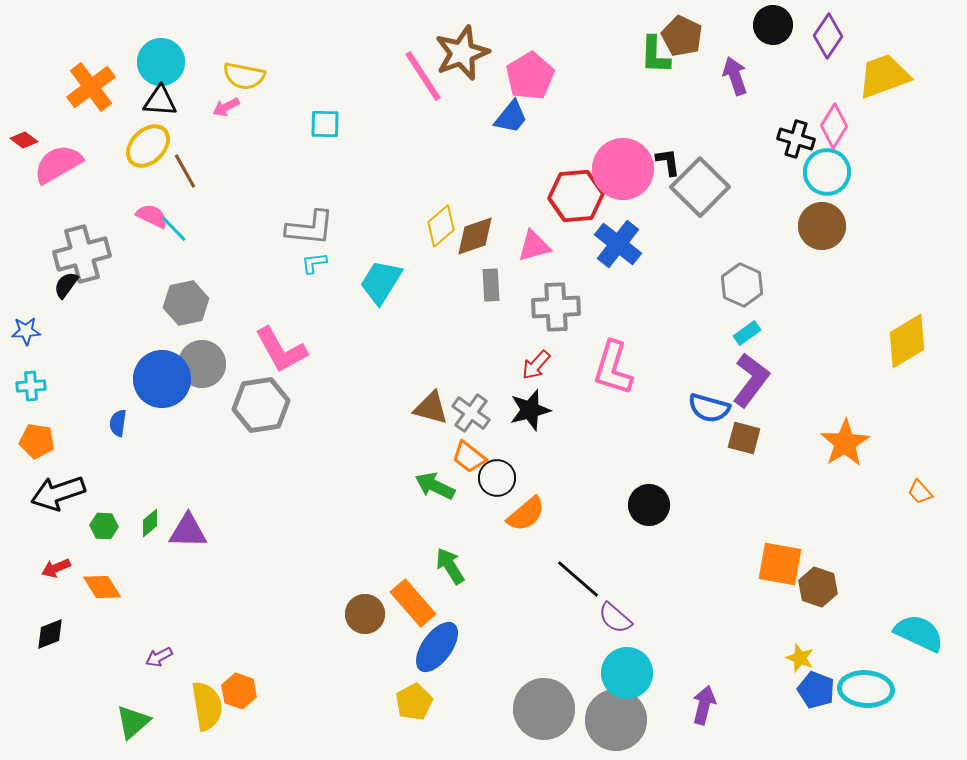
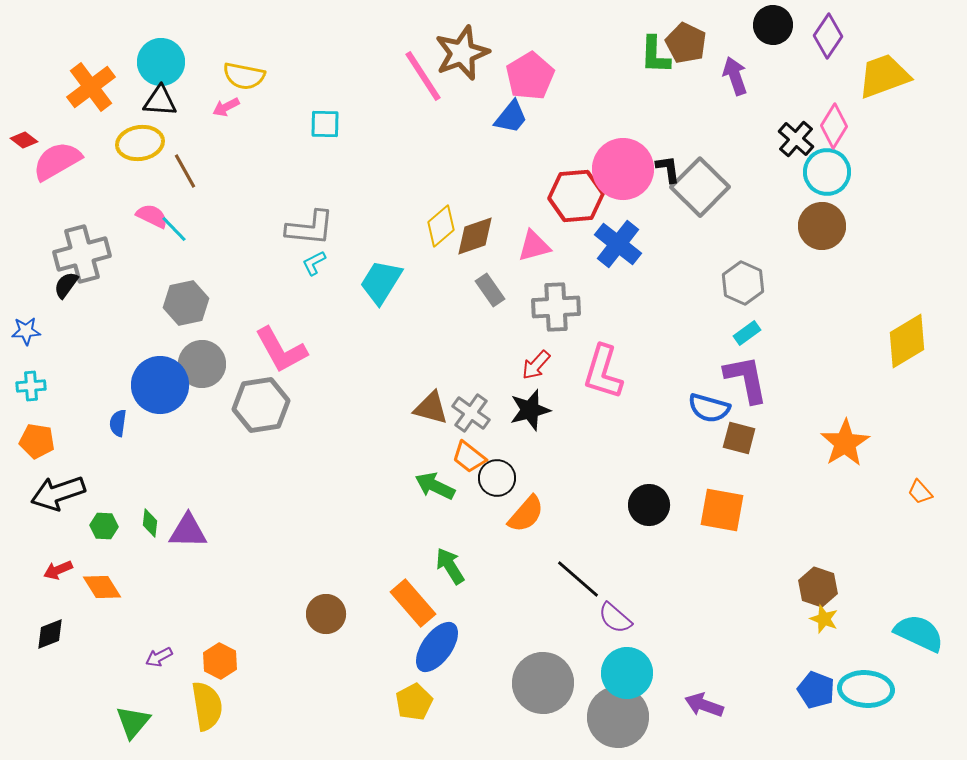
brown pentagon at (682, 36): moved 4 px right, 7 px down
black cross at (796, 139): rotated 24 degrees clockwise
yellow ellipse at (148, 146): moved 8 px left, 3 px up; rotated 36 degrees clockwise
black L-shape at (668, 162): moved 7 px down
pink semicircle at (58, 164): moved 1 px left, 3 px up
cyan L-shape at (314, 263): rotated 20 degrees counterclockwise
gray rectangle at (491, 285): moved 1 px left, 5 px down; rotated 32 degrees counterclockwise
gray hexagon at (742, 285): moved 1 px right, 2 px up
pink L-shape at (613, 368): moved 10 px left, 4 px down
blue circle at (162, 379): moved 2 px left, 6 px down
purple L-shape at (751, 380): moved 5 px left, 1 px up; rotated 48 degrees counterclockwise
brown square at (744, 438): moved 5 px left
orange semicircle at (526, 514): rotated 9 degrees counterclockwise
green diamond at (150, 523): rotated 44 degrees counterclockwise
orange square at (780, 564): moved 58 px left, 54 px up
red arrow at (56, 568): moved 2 px right, 2 px down
brown circle at (365, 614): moved 39 px left
yellow star at (800, 658): moved 24 px right, 39 px up
orange hexagon at (239, 691): moved 19 px left, 30 px up; rotated 8 degrees clockwise
purple arrow at (704, 705): rotated 84 degrees counterclockwise
gray circle at (544, 709): moved 1 px left, 26 px up
gray circle at (616, 720): moved 2 px right, 3 px up
green triangle at (133, 722): rotated 9 degrees counterclockwise
